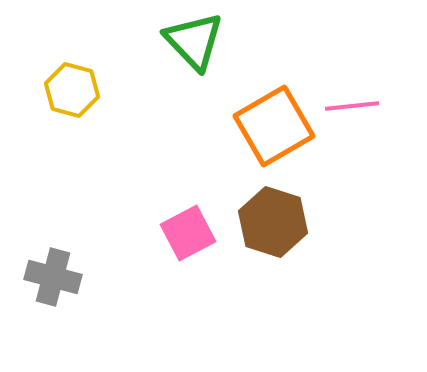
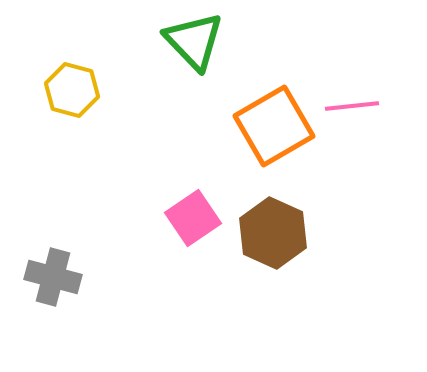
brown hexagon: moved 11 px down; rotated 6 degrees clockwise
pink square: moved 5 px right, 15 px up; rotated 6 degrees counterclockwise
